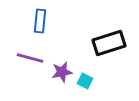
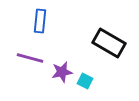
black rectangle: rotated 48 degrees clockwise
